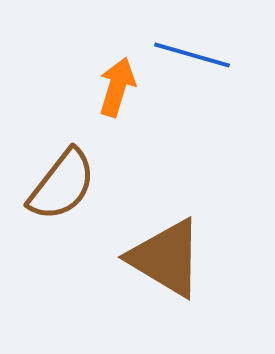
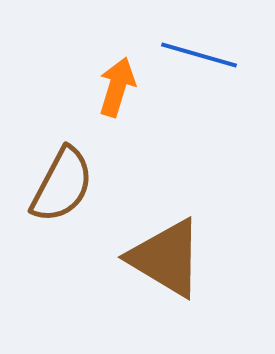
blue line: moved 7 px right
brown semicircle: rotated 10 degrees counterclockwise
